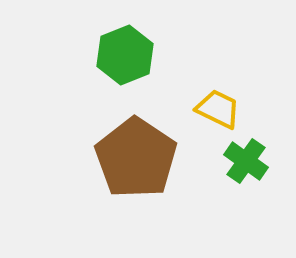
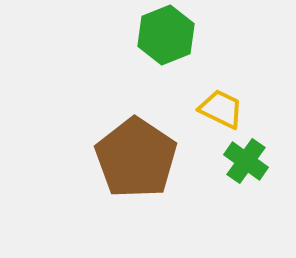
green hexagon: moved 41 px right, 20 px up
yellow trapezoid: moved 3 px right
